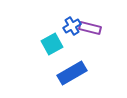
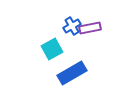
purple rectangle: rotated 25 degrees counterclockwise
cyan square: moved 5 px down
